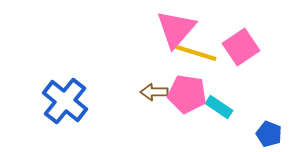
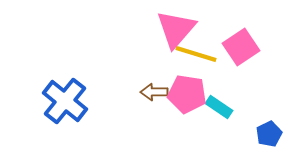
yellow line: moved 1 px down
blue pentagon: rotated 25 degrees clockwise
